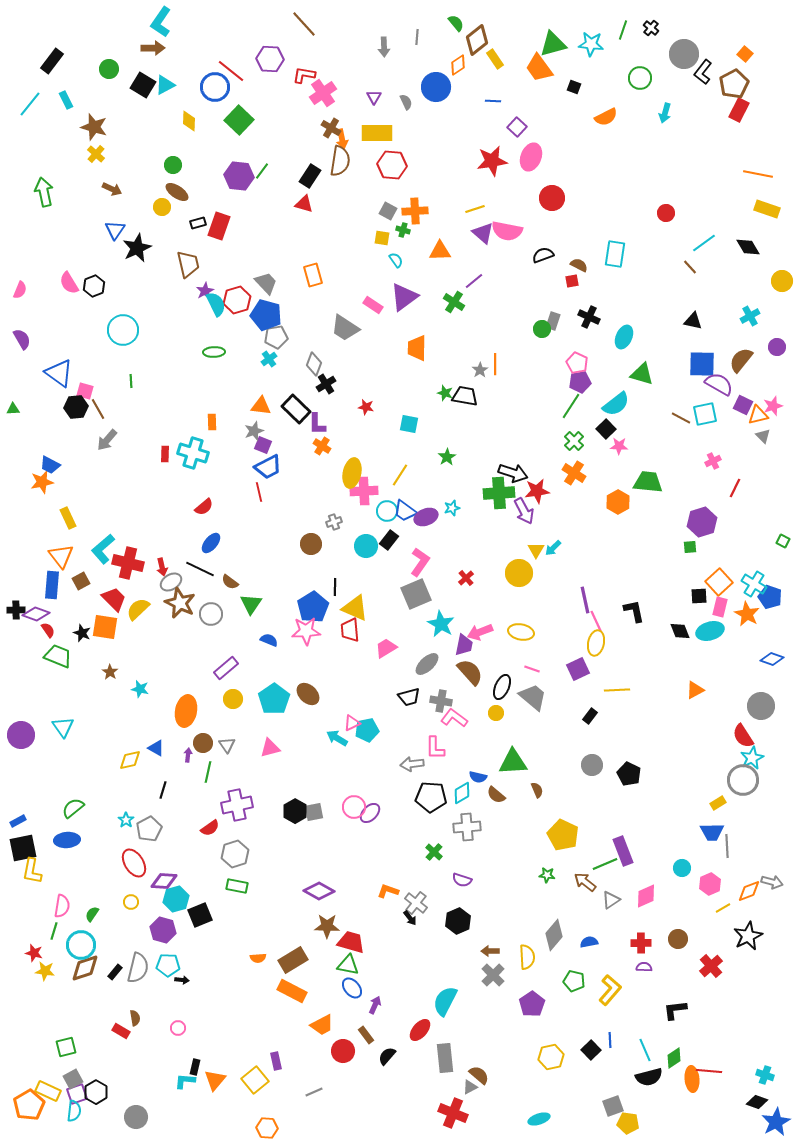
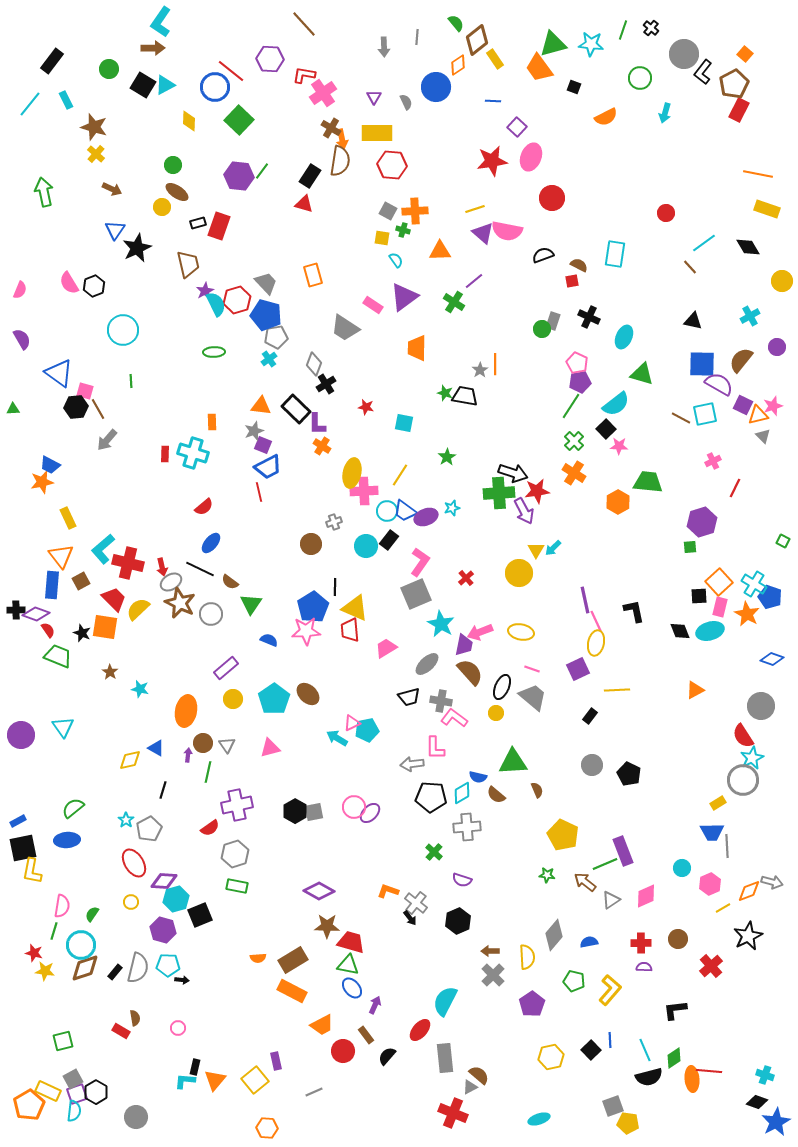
cyan square at (409, 424): moved 5 px left, 1 px up
green square at (66, 1047): moved 3 px left, 6 px up
